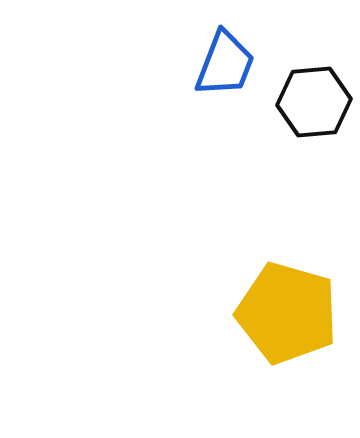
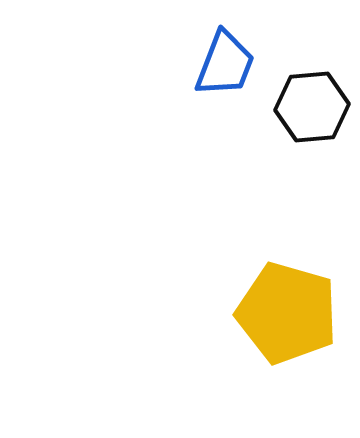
black hexagon: moved 2 px left, 5 px down
